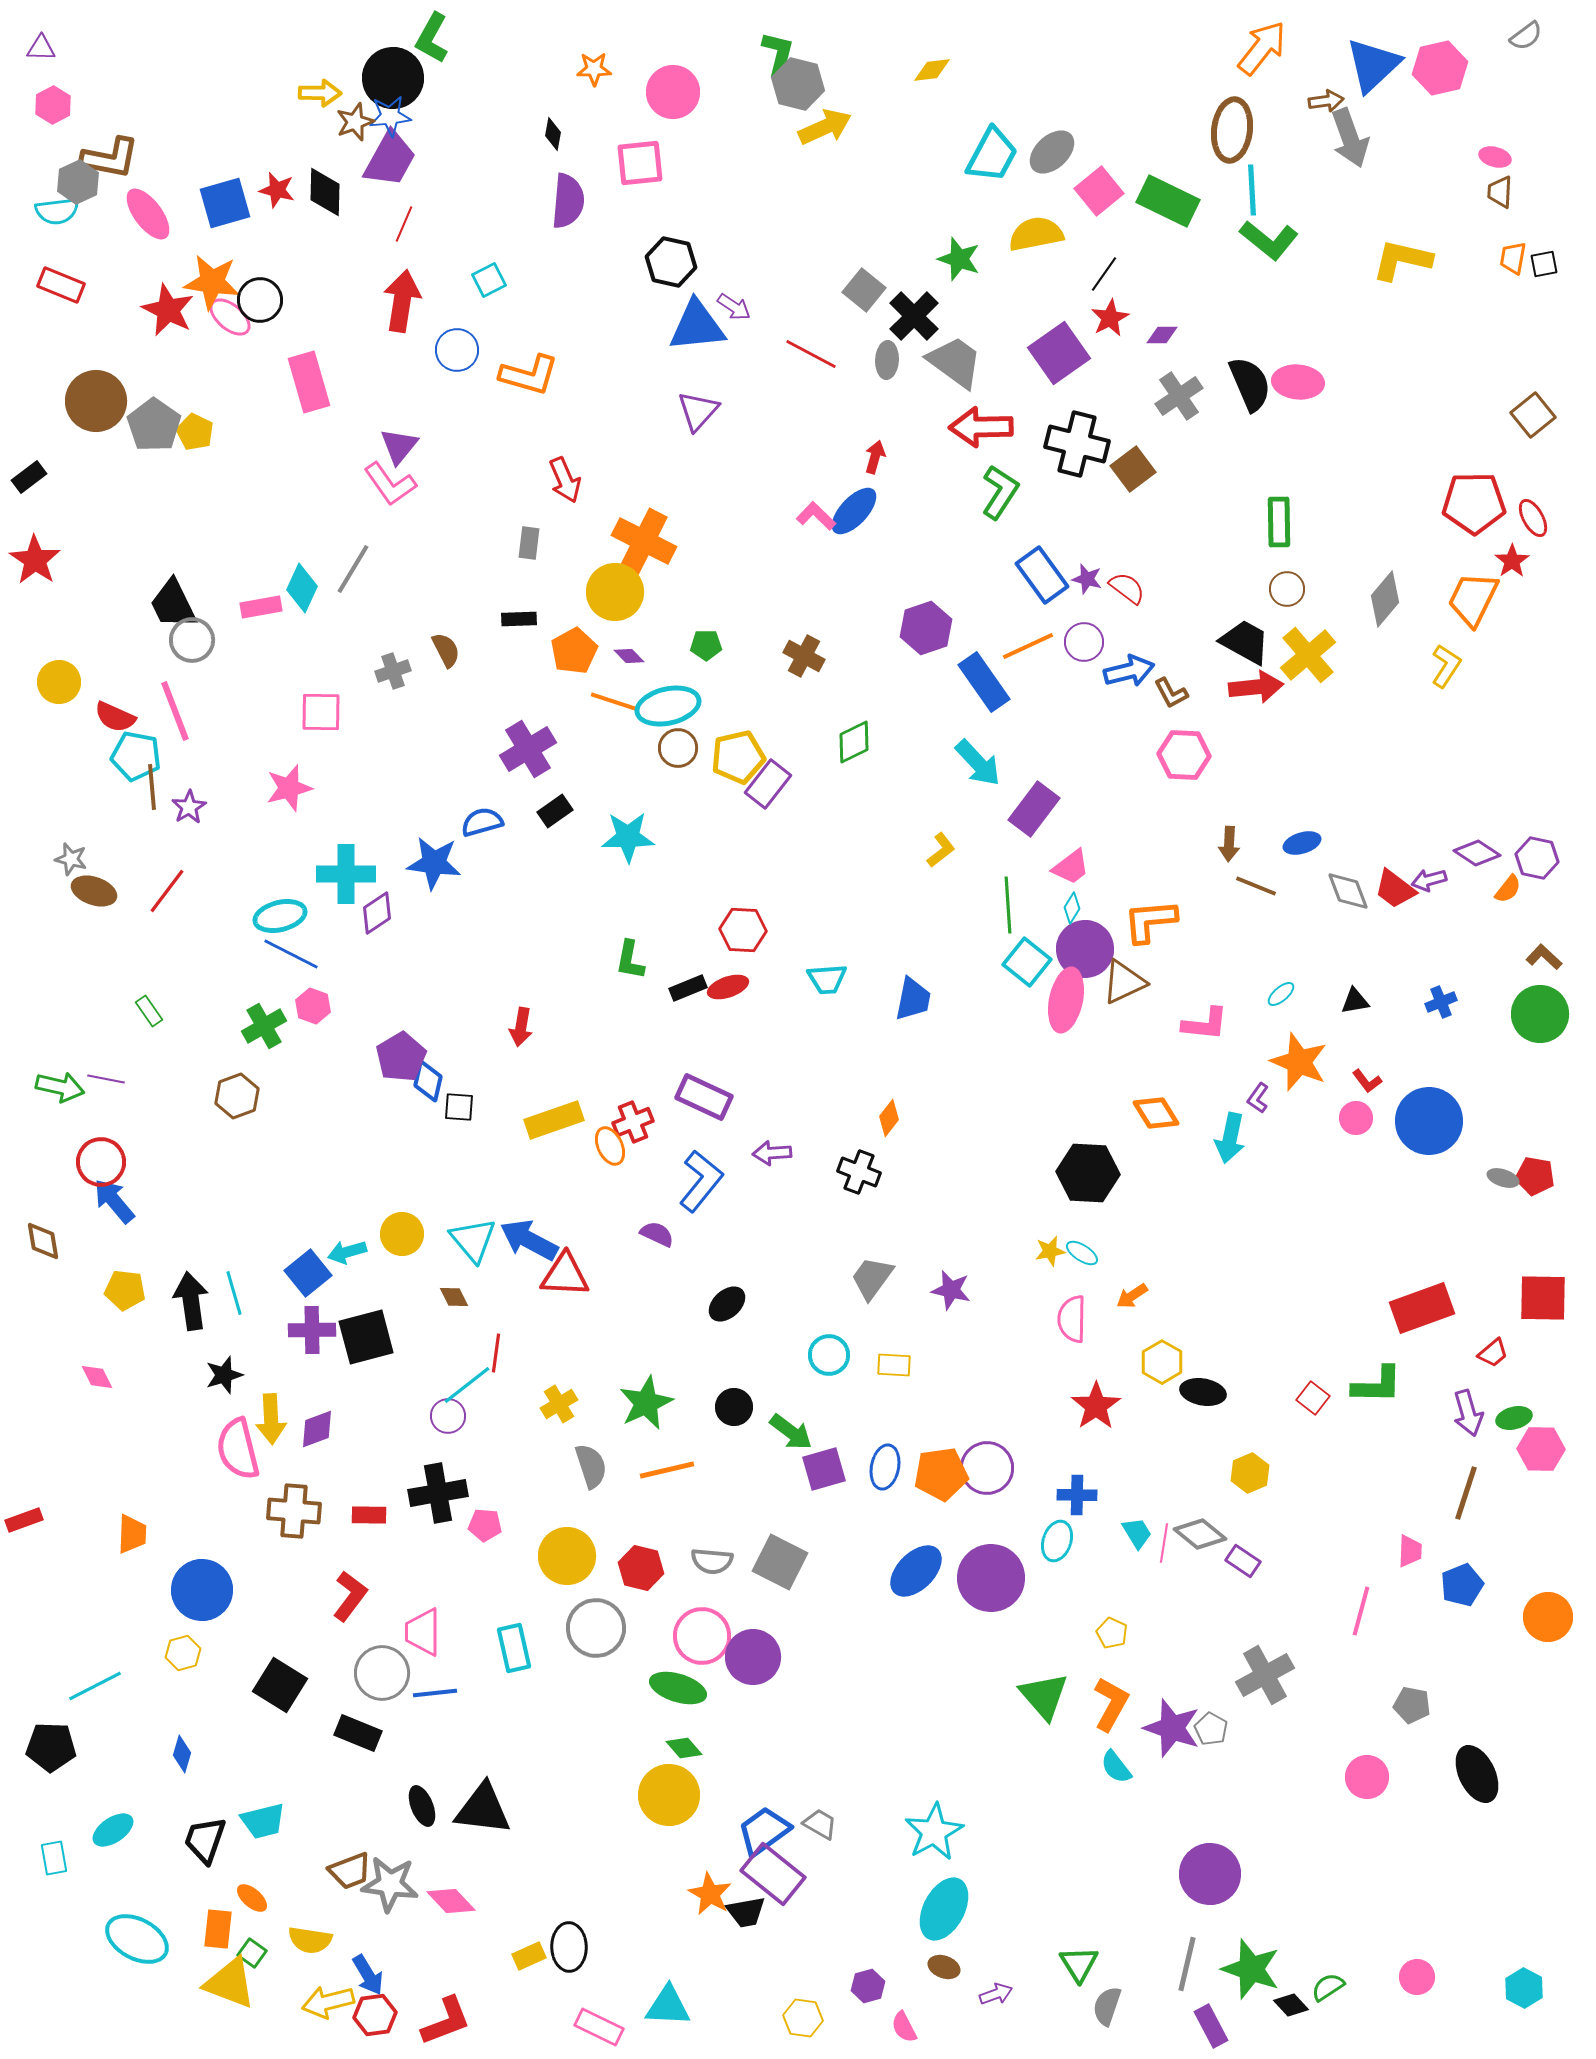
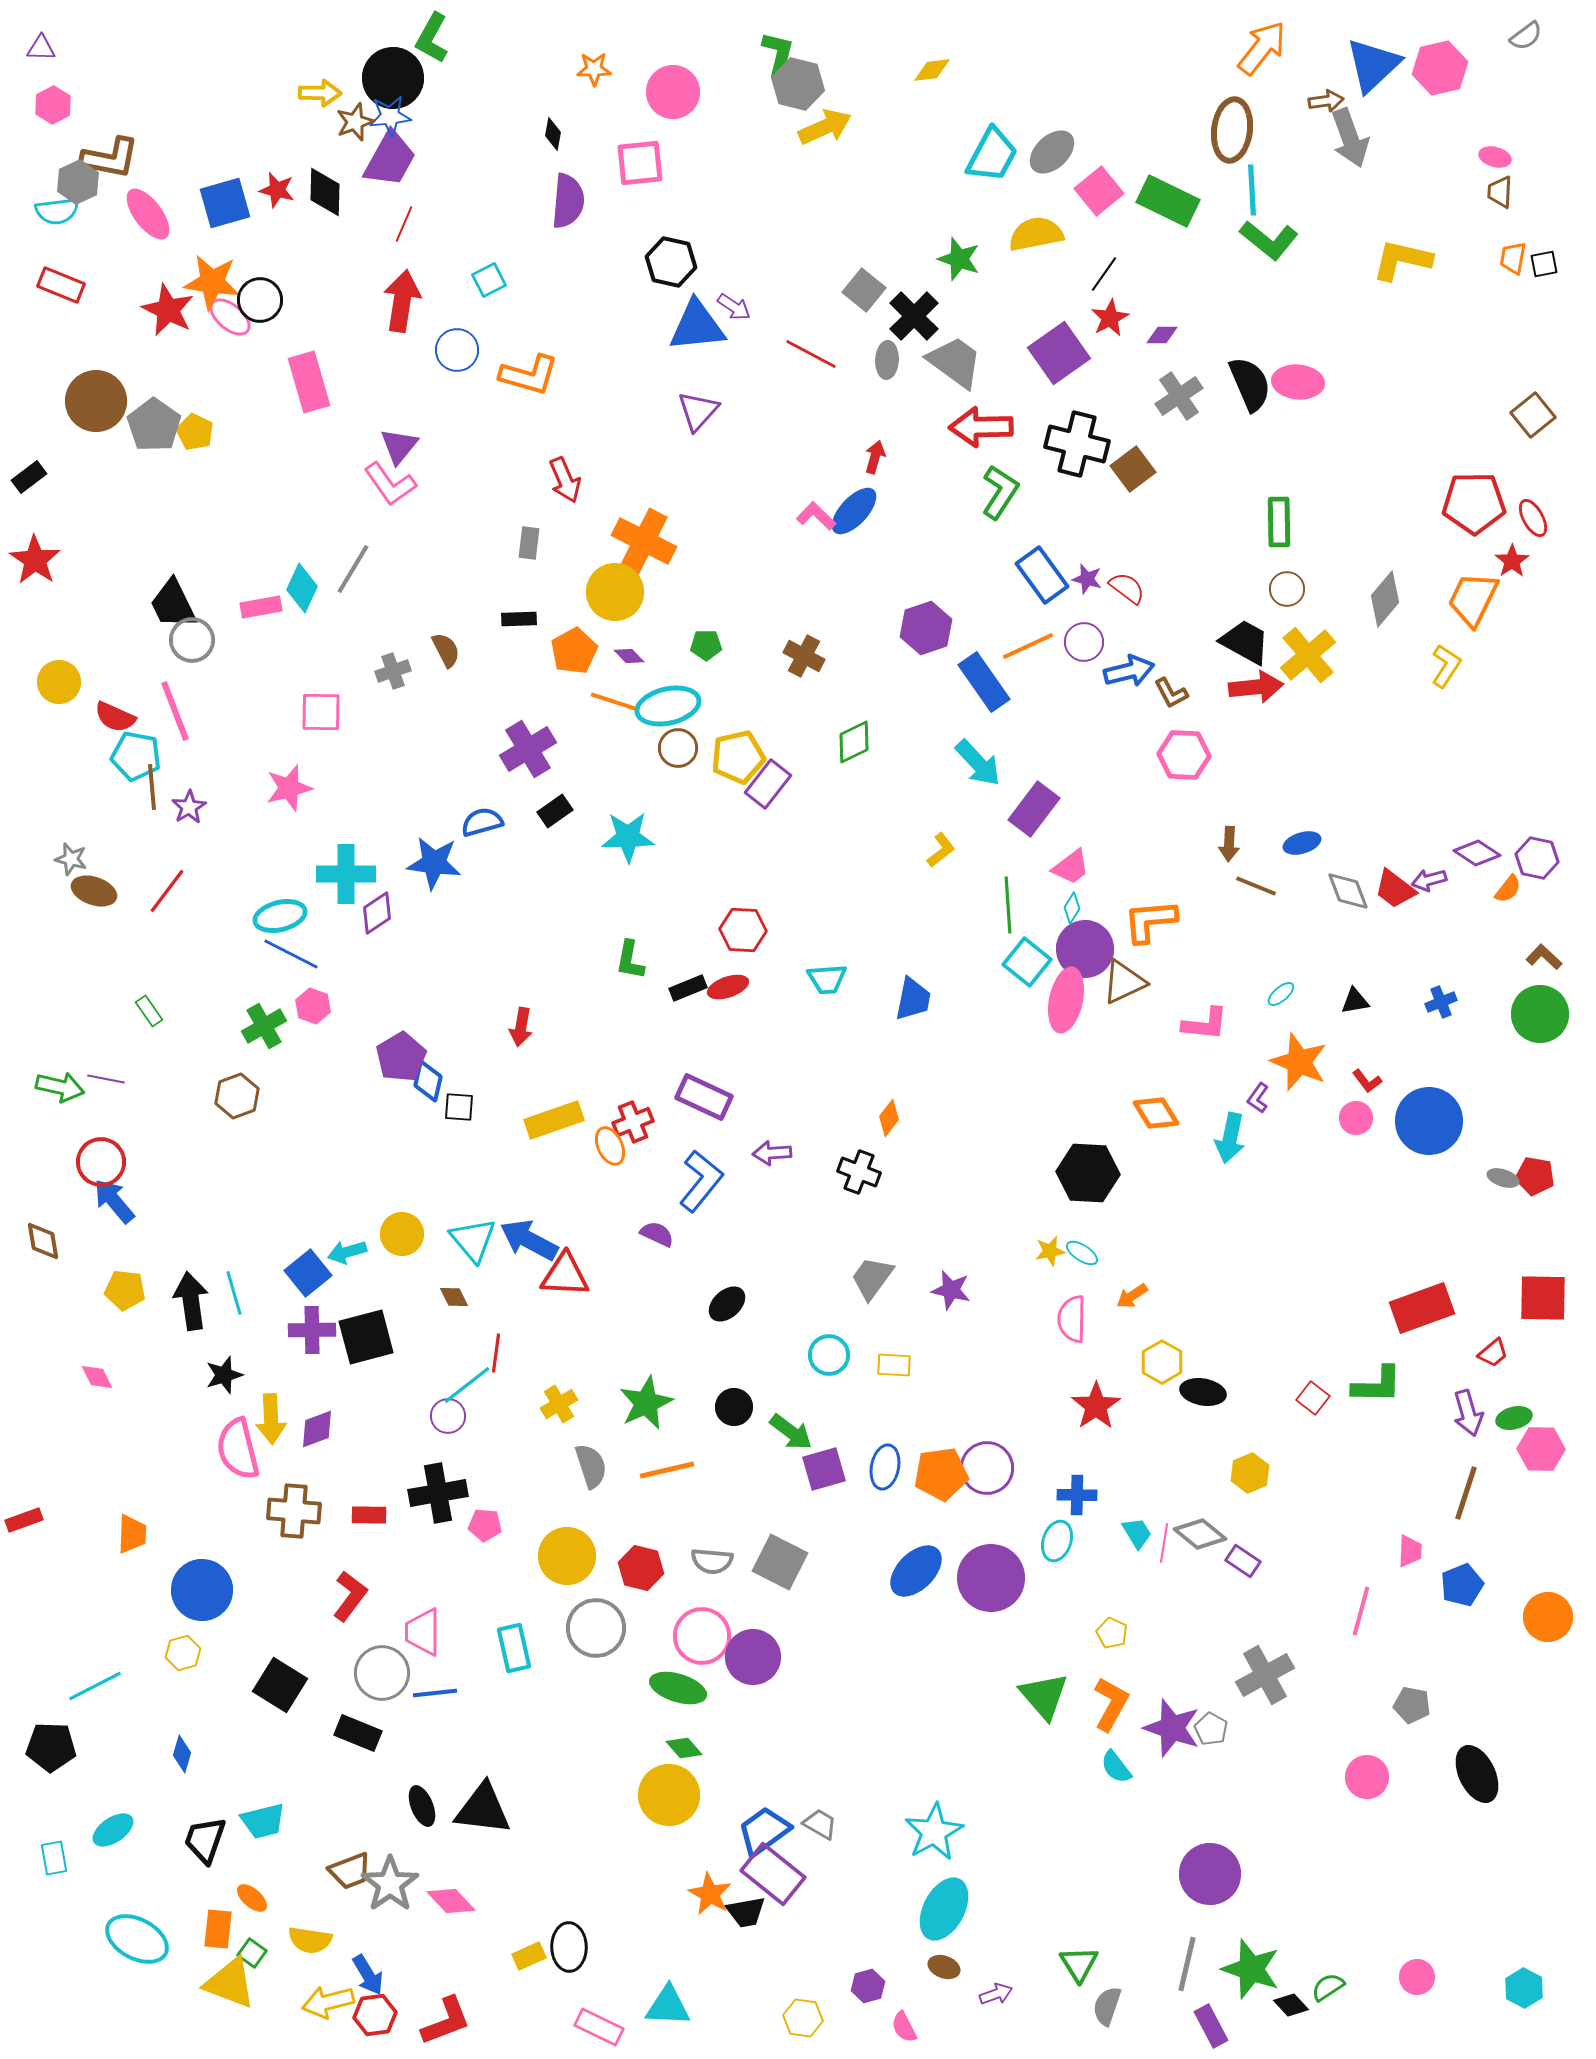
gray star at (390, 1884): rotated 30 degrees clockwise
